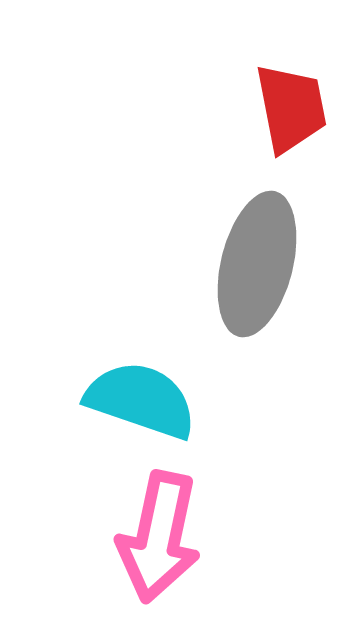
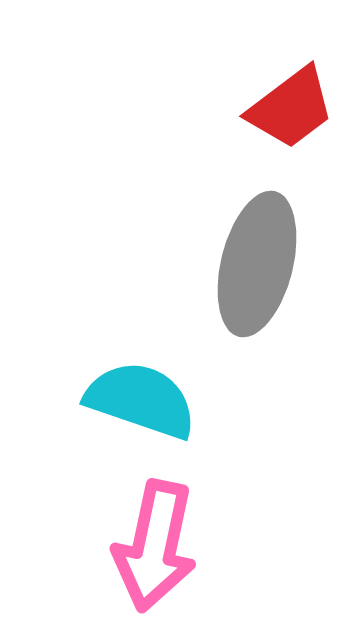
red trapezoid: rotated 64 degrees clockwise
pink arrow: moved 4 px left, 9 px down
